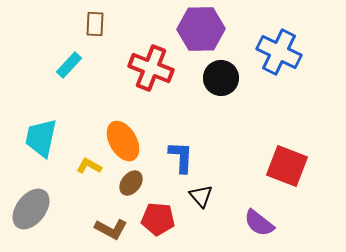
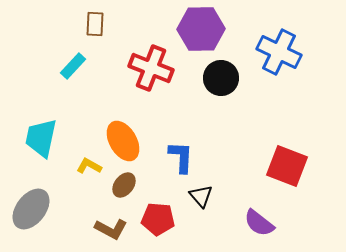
cyan rectangle: moved 4 px right, 1 px down
brown ellipse: moved 7 px left, 2 px down
